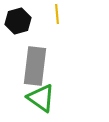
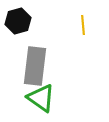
yellow line: moved 26 px right, 11 px down
